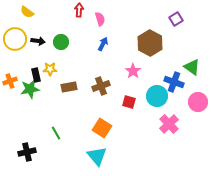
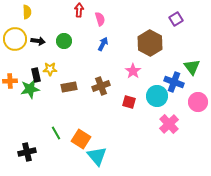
yellow semicircle: rotated 128 degrees counterclockwise
green circle: moved 3 px right, 1 px up
green triangle: rotated 18 degrees clockwise
orange cross: rotated 16 degrees clockwise
orange square: moved 21 px left, 11 px down
